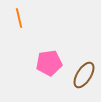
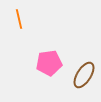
orange line: moved 1 px down
